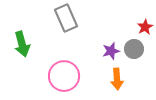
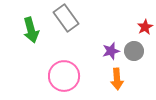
gray rectangle: rotated 12 degrees counterclockwise
green arrow: moved 9 px right, 14 px up
gray circle: moved 2 px down
